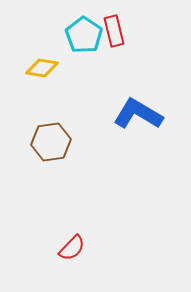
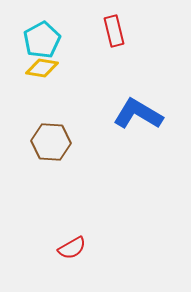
cyan pentagon: moved 42 px left, 5 px down; rotated 9 degrees clockwise
brown hexagon: rotated 12 degrees clockwise
red semicircle: rotated 16 degrees clockwise
